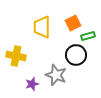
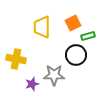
yellow cross: moved 3 px down
gray star: moved 2 px left; rotated 20 degrees counterclockwise
